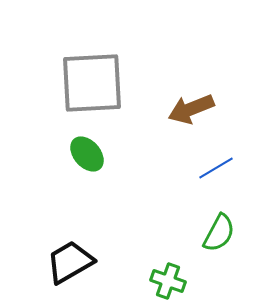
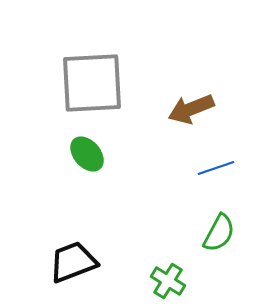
blue line: rotated 12 degrees clockwise
black trapezoid: moved 3 px right; rotated 9 degrees clockwise
green cross: rotated 12 degrees clockwise
